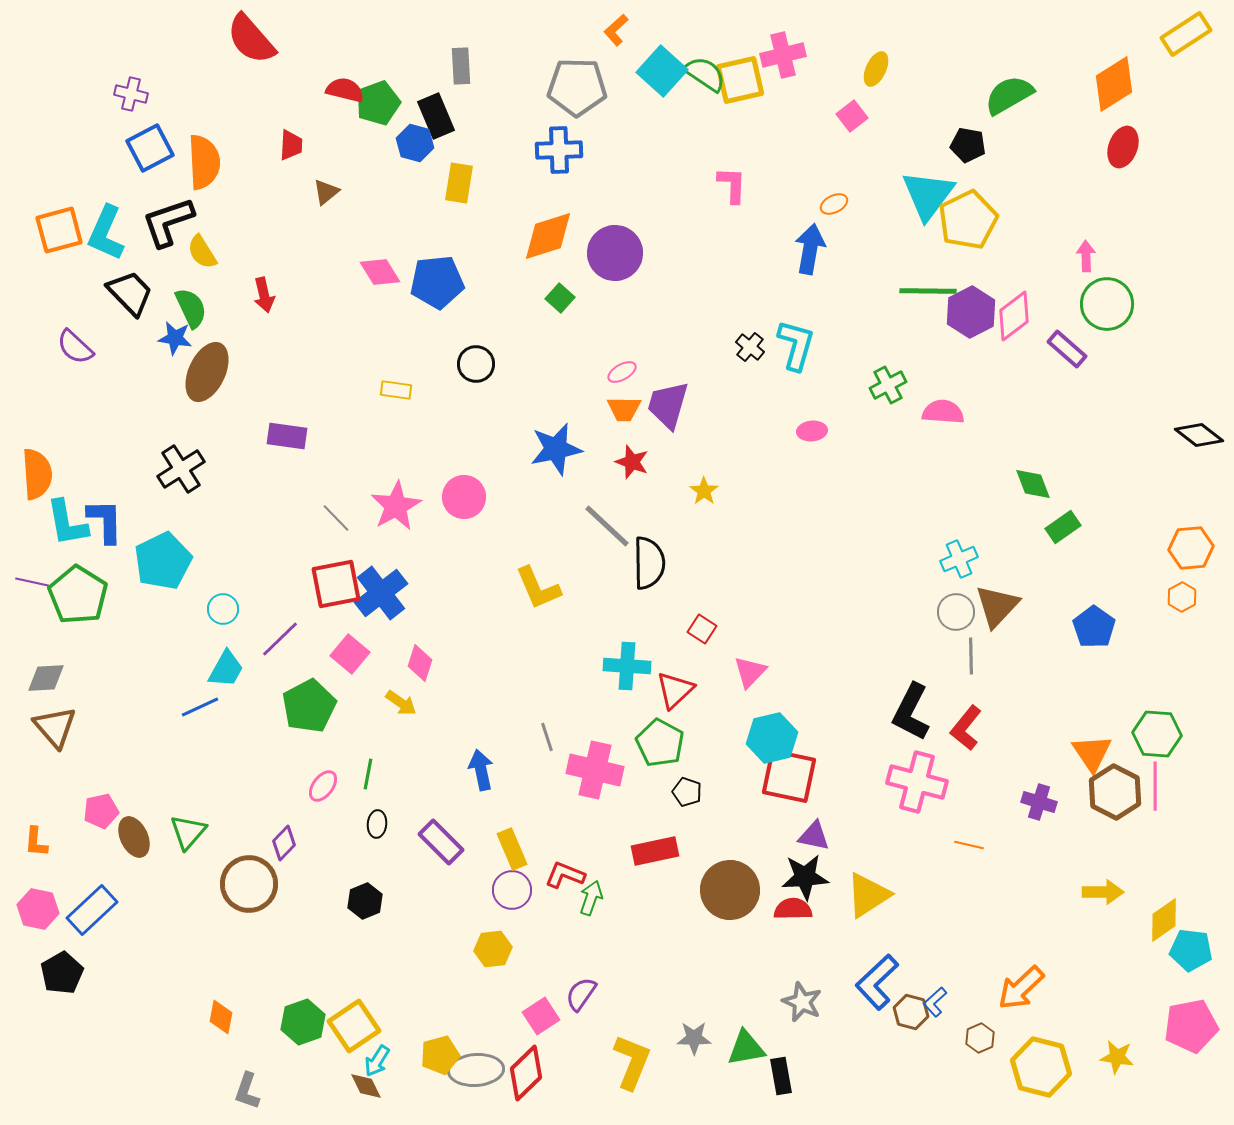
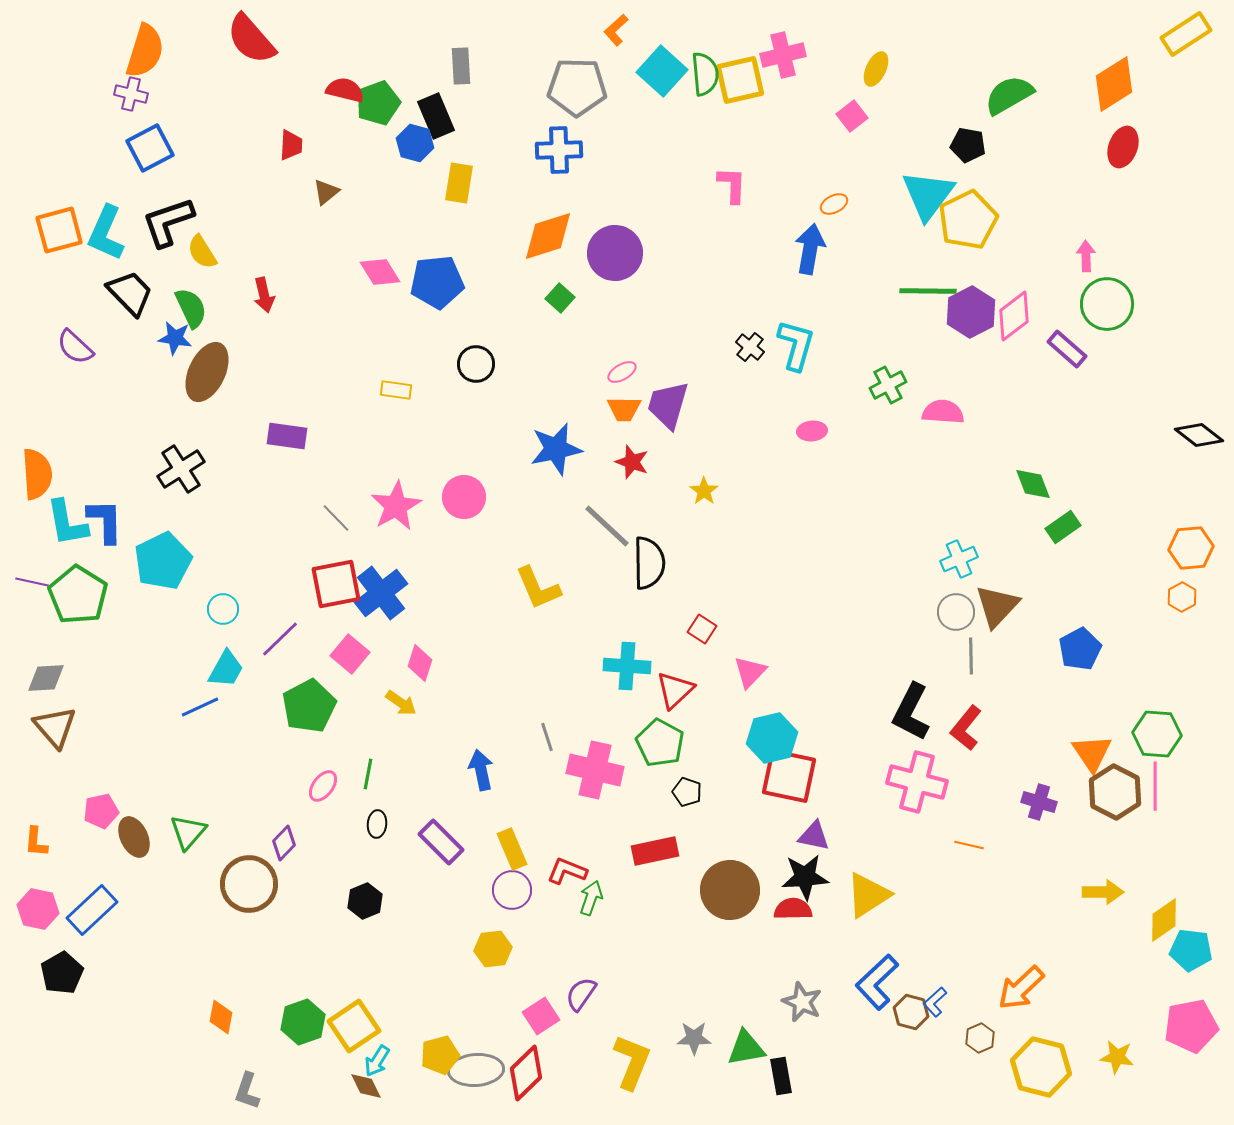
green semicircle at (705, 74): rotated 51 degrees clockwise
orange semicircle at (204, 162): moved 59 px left, 111 px up; rotated 20 degrees clockwise
blue pentagon at (1094, 627): moved 14 px left, 22 px down; rotated 9 degrees clockwise
red L-shape at (565, 875): moved 2 px right, 4 px up
